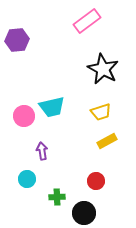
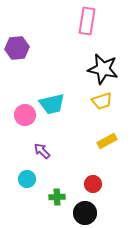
pink rectangle: rotated 44 degrees counterclockwise
purple hexagon: moved 8 px down
black star: rotated 16 degrees counterclockwise
cyan trapezoid: moved 3 px up
yellow trapezoid: moved 1 px right, 11 px up
pink circle: moved 1 px right, 1 px up
purple arrow: rotated 36 degrees counterclockwise
red circle: moved 3 px left, 3 px down
black circle: moved 1 px right
